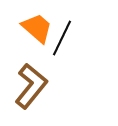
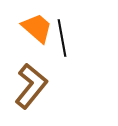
black line: rotated 36 degrees counterclockwise
